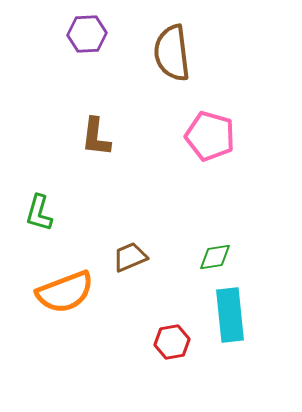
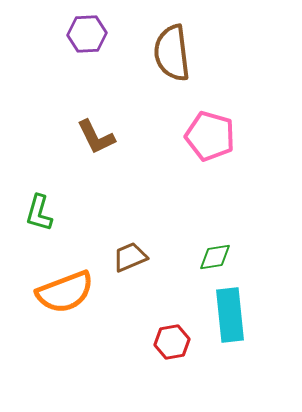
brown L-shape: rotated 33 degrees counterclockwise
